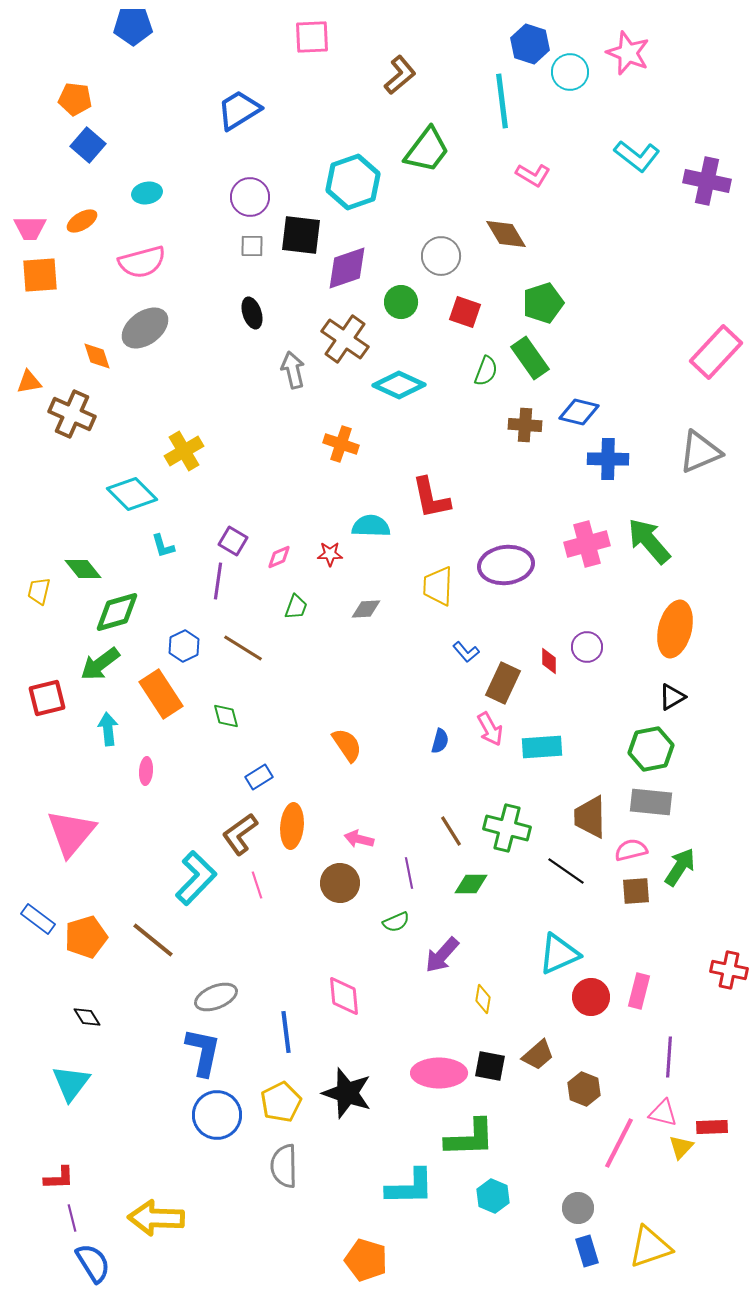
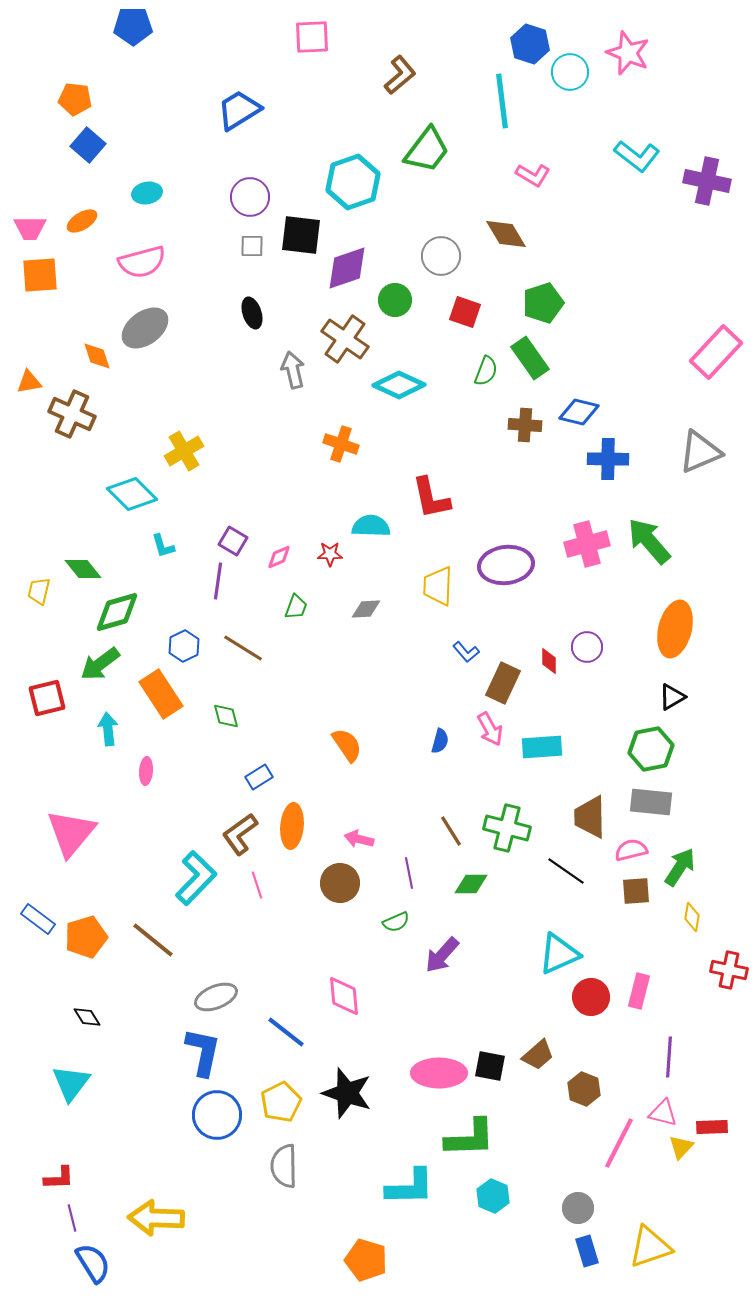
green circle at (401, 302): moved 6 px left, 2 px up
yellow diamond at (483, 999): moved 209 px right, 82 px up
blue line at (286, 1032): rotated 45 degrees counterclockwise
